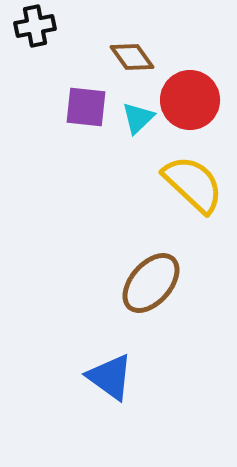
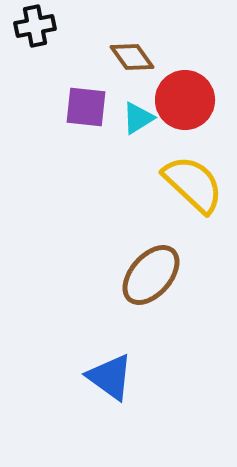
red circle: moved 5 px left
cyan triangle: rotated 12 degrees clockwise
brown ellipse: moved 8 px up
